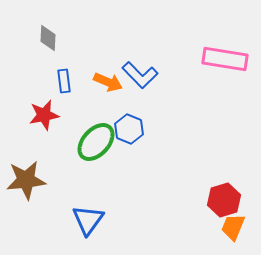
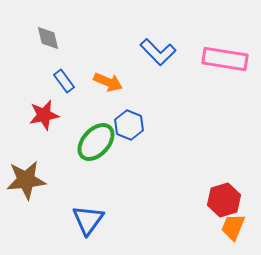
gray diamond: rotated 16 degrees counterclockwise
blue L-shape: moved 18 px right, 23 px up
blue rectangle: rotated 30 degrees counterclockwise
blue hexagon: moved 4 px up
